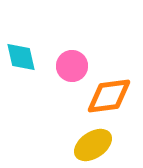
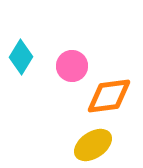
cyan diamond: rotated 44 degrees clockwise
